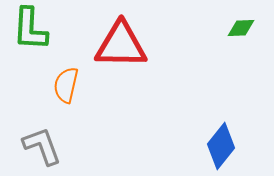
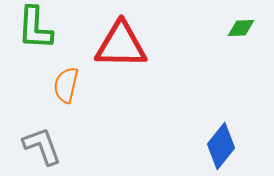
green L-shape: moved 5 px right, 1 px up
